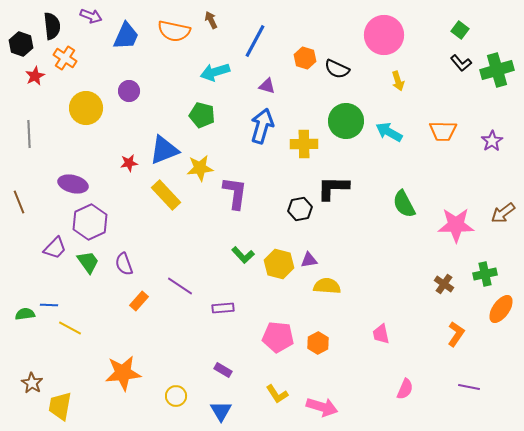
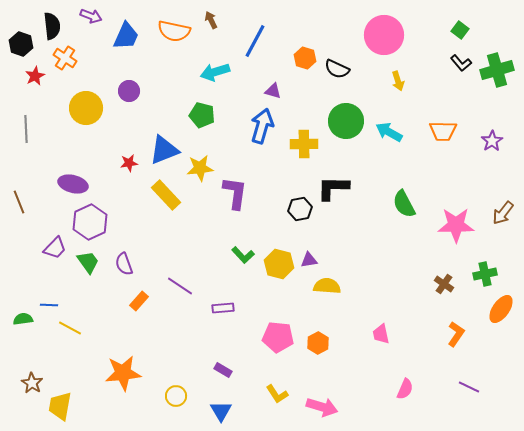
purple triangle at (267, 86): moved 6 px right, 5 px down
gray line at (29, 134): moved 3 px left, 5 px up
brown arrow at (503, 213): rotated 15 degrees counterclockwise
green semicircle at (25, 314): moved 2 px left, 5 px down
purple line at (469, 387): rotated 15 degrees clockwise
